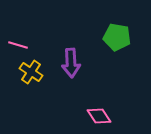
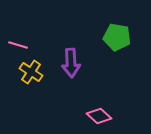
pink diamond: rotated 15 degrees counterclockwise
